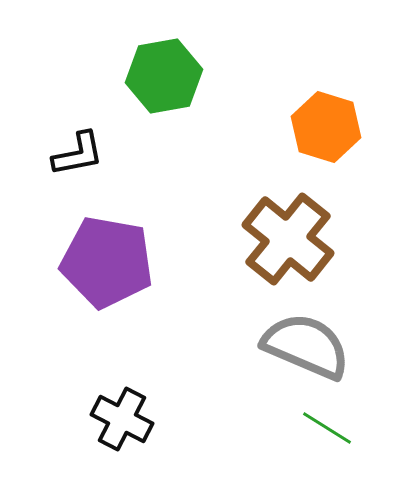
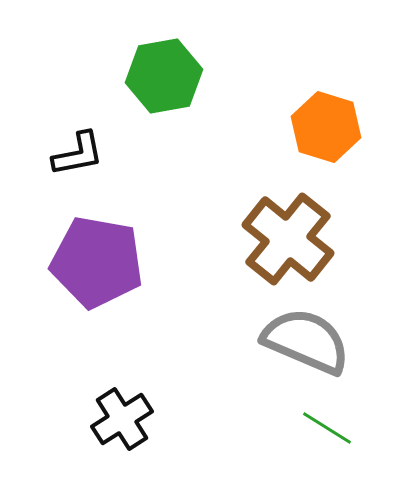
purple pentagon: moved 10 px left
gray semicircle: moved 5 px up
black cross: rotated 30 degrees clockwise
